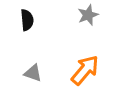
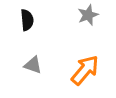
gray triangle: moved 8 px up
